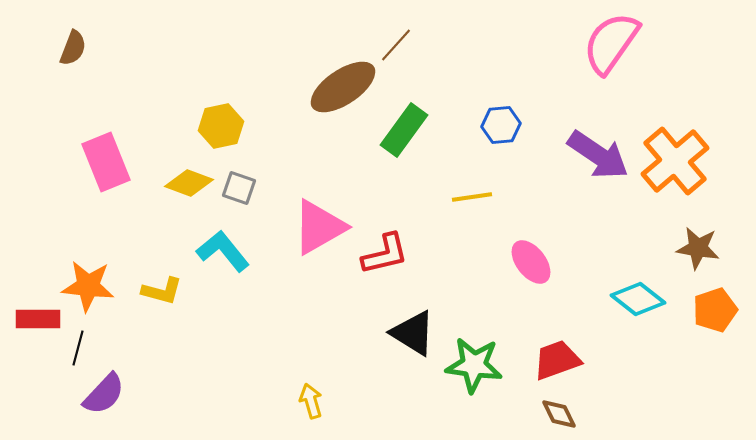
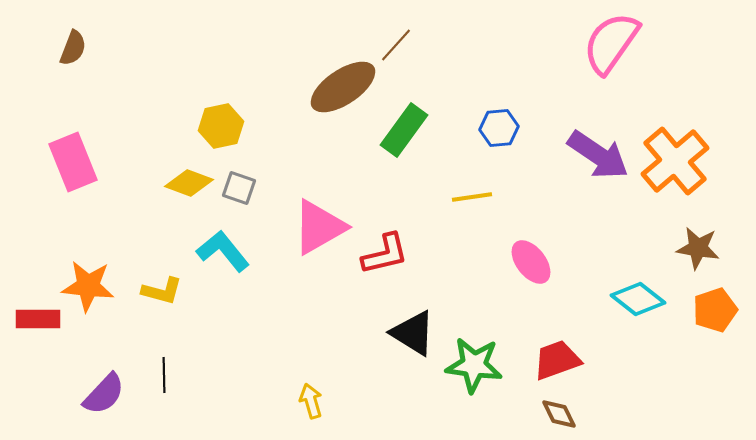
blue hexagon: moved 2 px left, 3 px down
pink rectangle: moved 33 px left
black line: moved 86 px right, 27 px down; rotated 16 degrees counterclockwise
